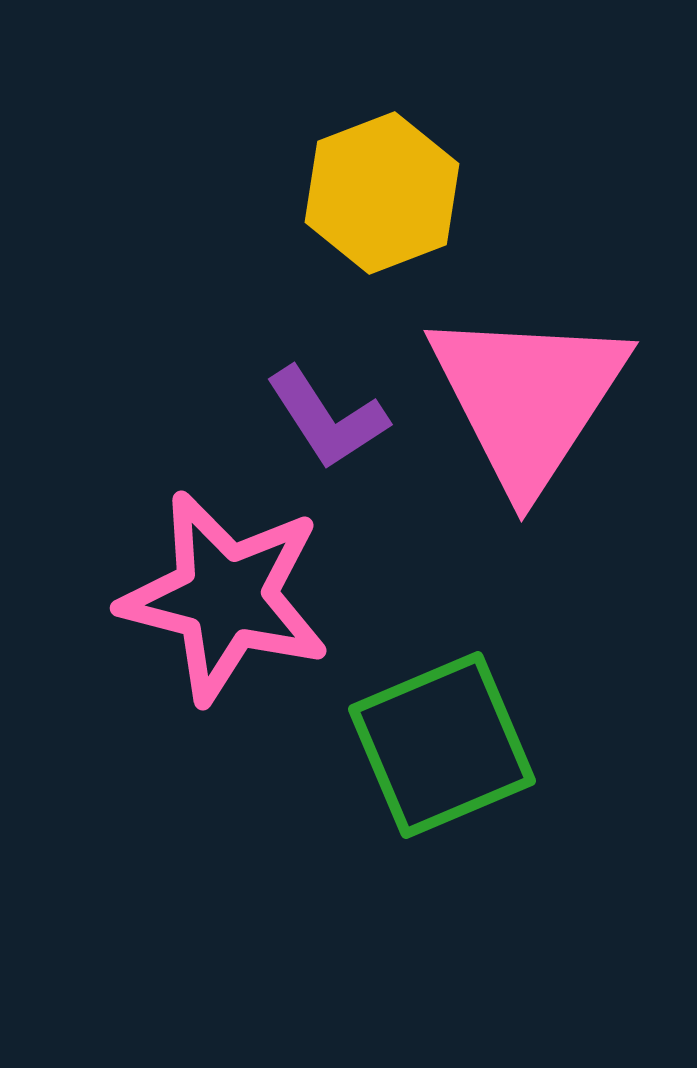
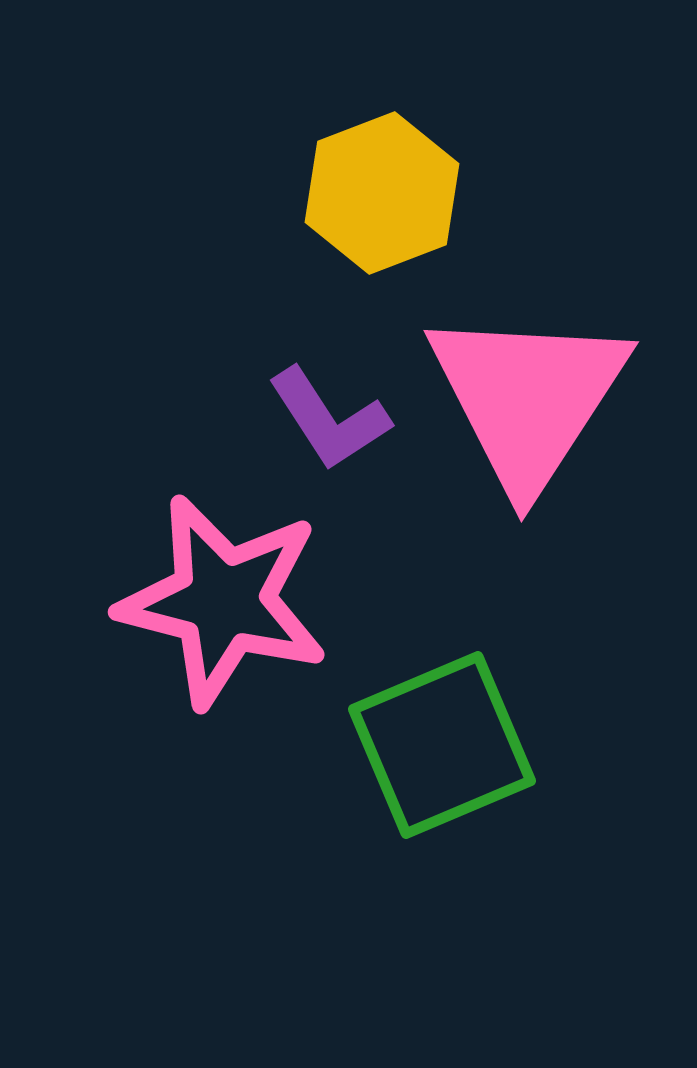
purple L-shape: moved 2 px right, 1 px down
pink star: moved 2 px left, 4 px down
